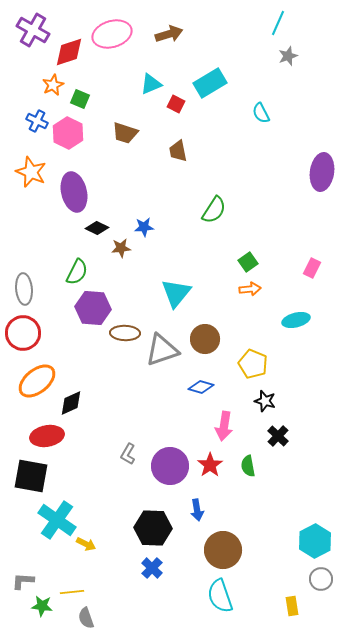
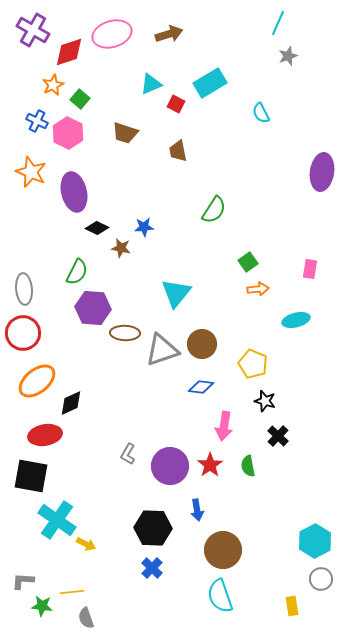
green square at (80, 99): rotated 18 degrees clockwise
brown star at (121, 248): rotated 18 degrees clockwise
pink rectangle at (312, 268): moved 2 px left, 1 px down; rotated 18 degrees counterclockwise
orange arrow at (250, 289): moved 8 px right
brown circle at (205, 339): moved 3 px left, 5 px down
blue diamond at (201, 387): rotated 10 degrees counterclockwise
red ellipse at (47, 436): moved 2 px left, 1 px up
